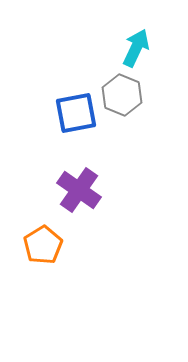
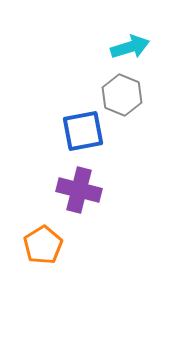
cyan arrow: moved 6 px left, 1 px up; rotated 48 degrees clockwise
blue square: moved 7 px right, 18 px down
purple cross: rotated 21 degrees counterclockwise
